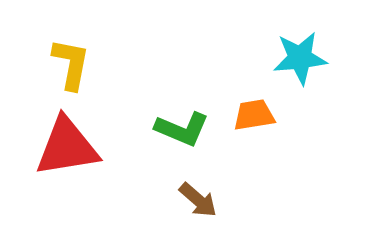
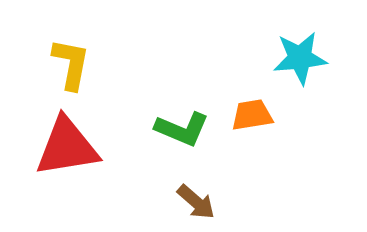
orange trapezoid: moved 2 px left
brown arrow: moved 2 px left, 2 px down
